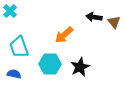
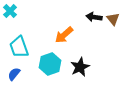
brown triangle: moved 1 px left, 3 px up
cyan hexagon: rotated 20 degrees counterclockwise
blue semicircle: rotated 64 degrees counterclockwise
